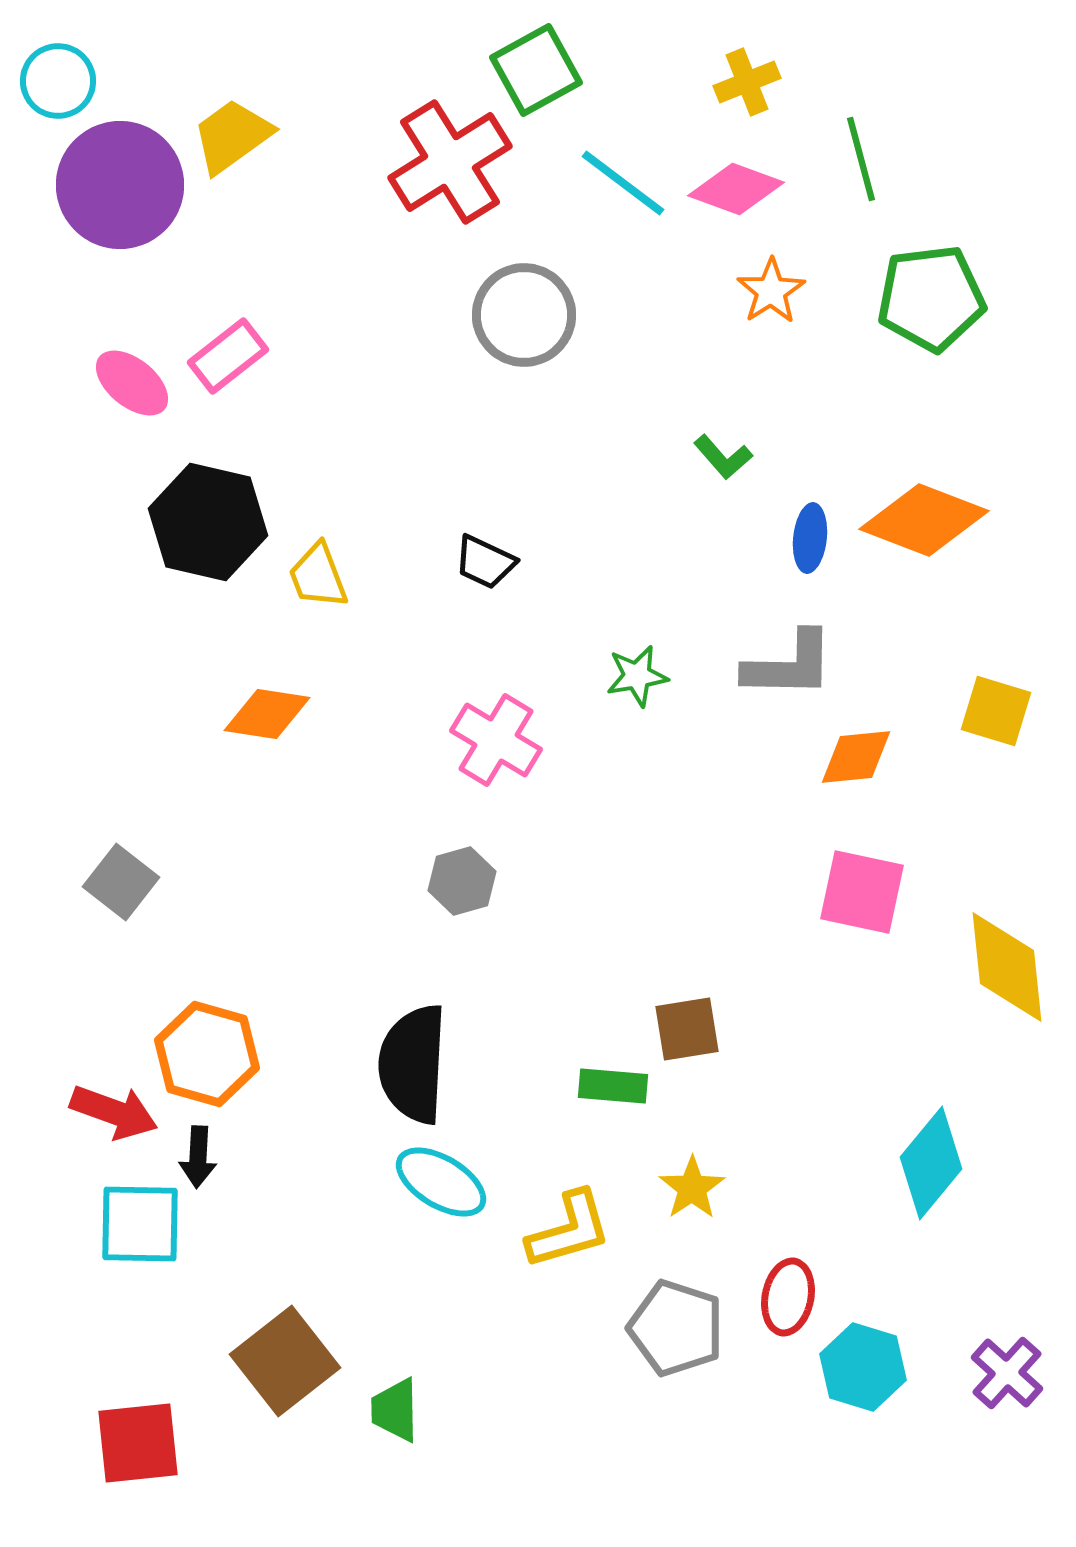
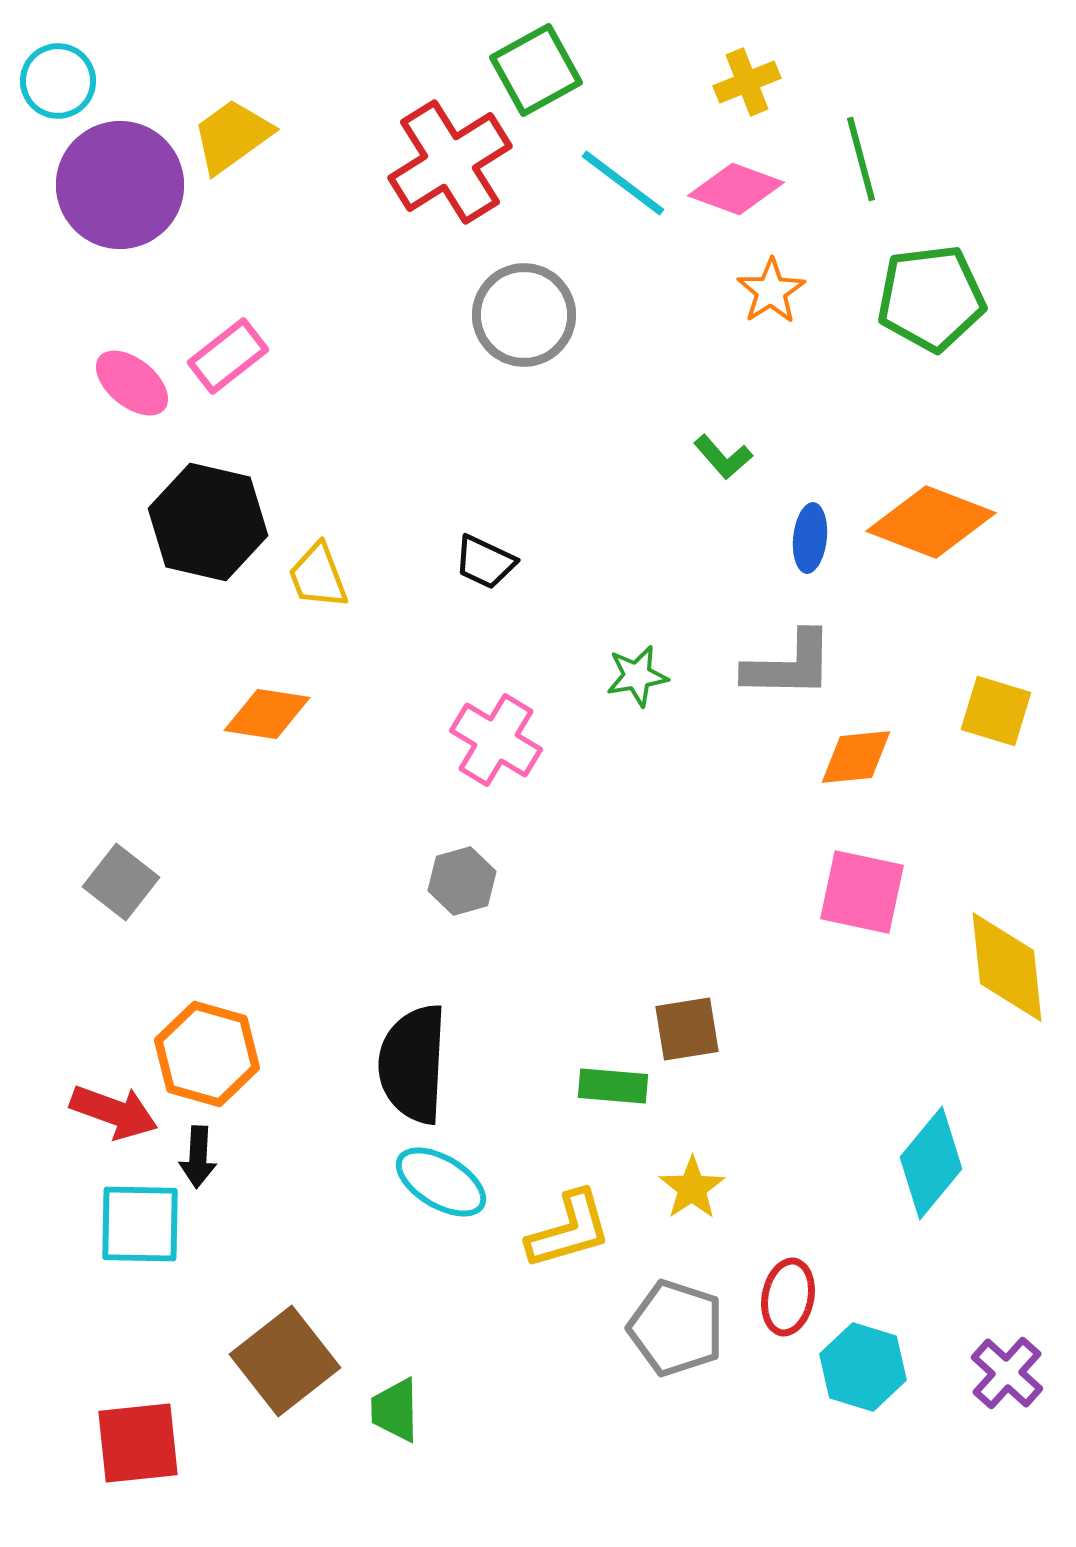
orange diamond at (924, 520): moved 7 px right, 2 px down
